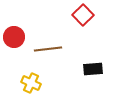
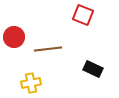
red square: rotated 25 degrees counterclockwise
black rectangle: rotated 30 degrees clockwise
yellow cross: rotated 36 degrees counterclockwise
